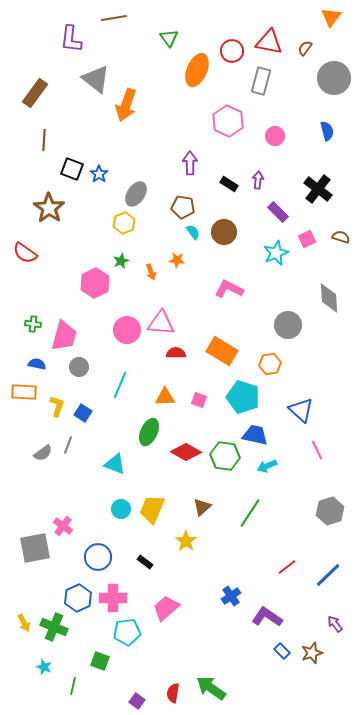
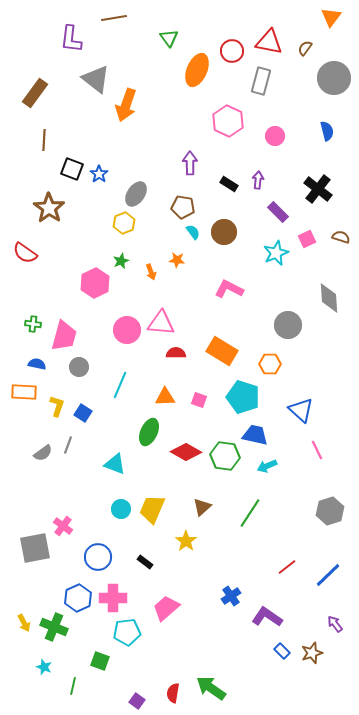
orange hexagon at (270, 364): rotated 10 degrees clockwise
